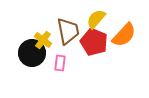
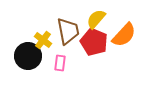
black circle: moved 4 px left, 3 px down
